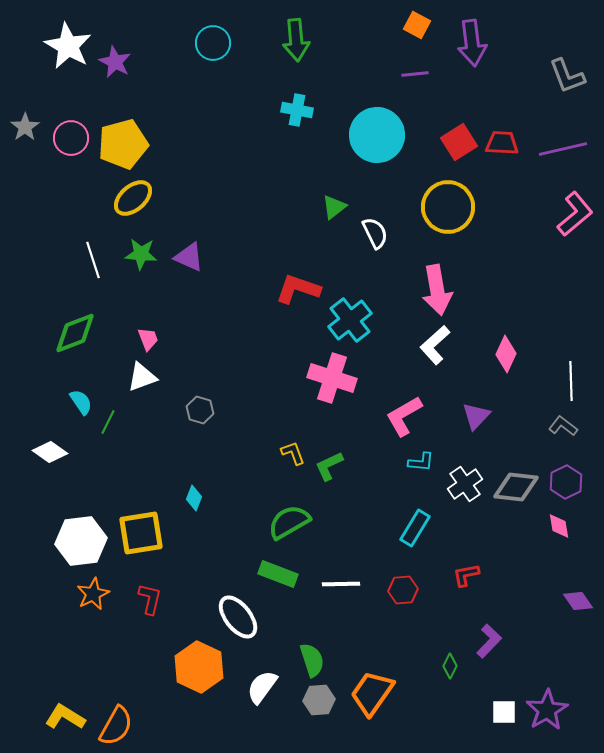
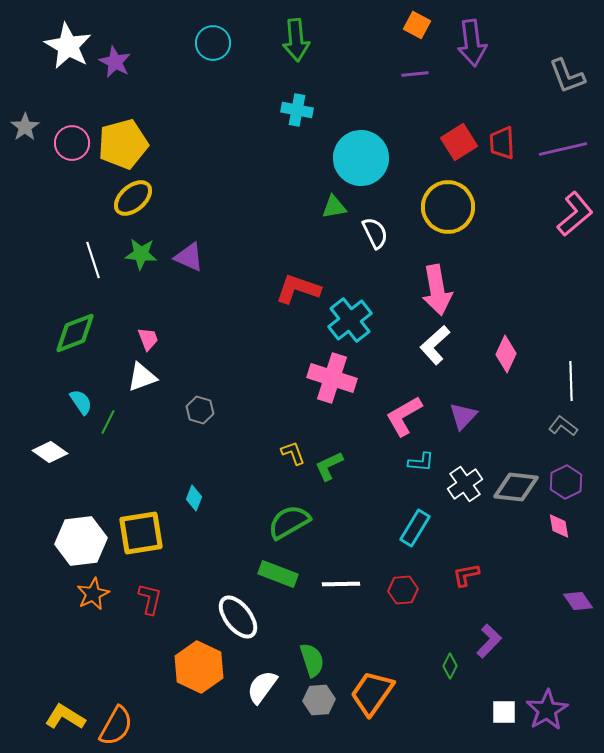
cyan circle at (377, 135): moved 16 px left, 23 px down
pink circle at (71, 138): moved 1 px right, 5 px down
red trapezoid at (502, 143): rotated 96 degrees counterclockwise
green triangle at (334, 207): rotated 28 degrees clockwise
purple triangle at (476, 416): moved 13 px left
